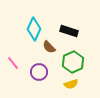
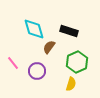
cyan diamond: rotated 40 degrees counterclockwise
brown semicircle: rotated 80 degrees clockwise
green hexagon: moved 4 px right
purple circle: moved 2 px left, 1 px up
yellow semicircle: rotated 56 degrees counterclockwise
